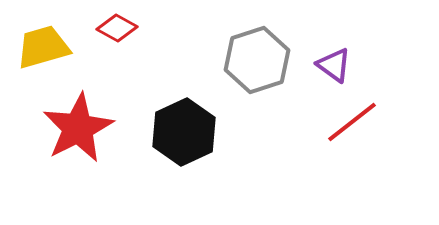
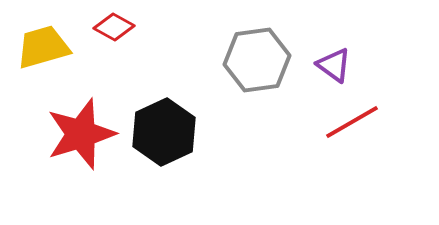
red diamond: moved 3 px left, 1 px up
gray hexagon: rotated 10 degrees clockwise
red line: rotated 8 degrees clockwise
red star: moved 3 px right, 6 px down; rotated 10 degrees clockwise
black hexagon: moved 20 px left
